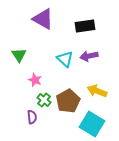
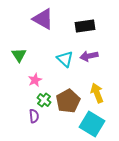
pink star: rotated 24 degrees clockwise
yellow arrow: moved 2 px down; rotated 48 degrees clockwise
purple semicircle: moved 2 px right, 1 px up
